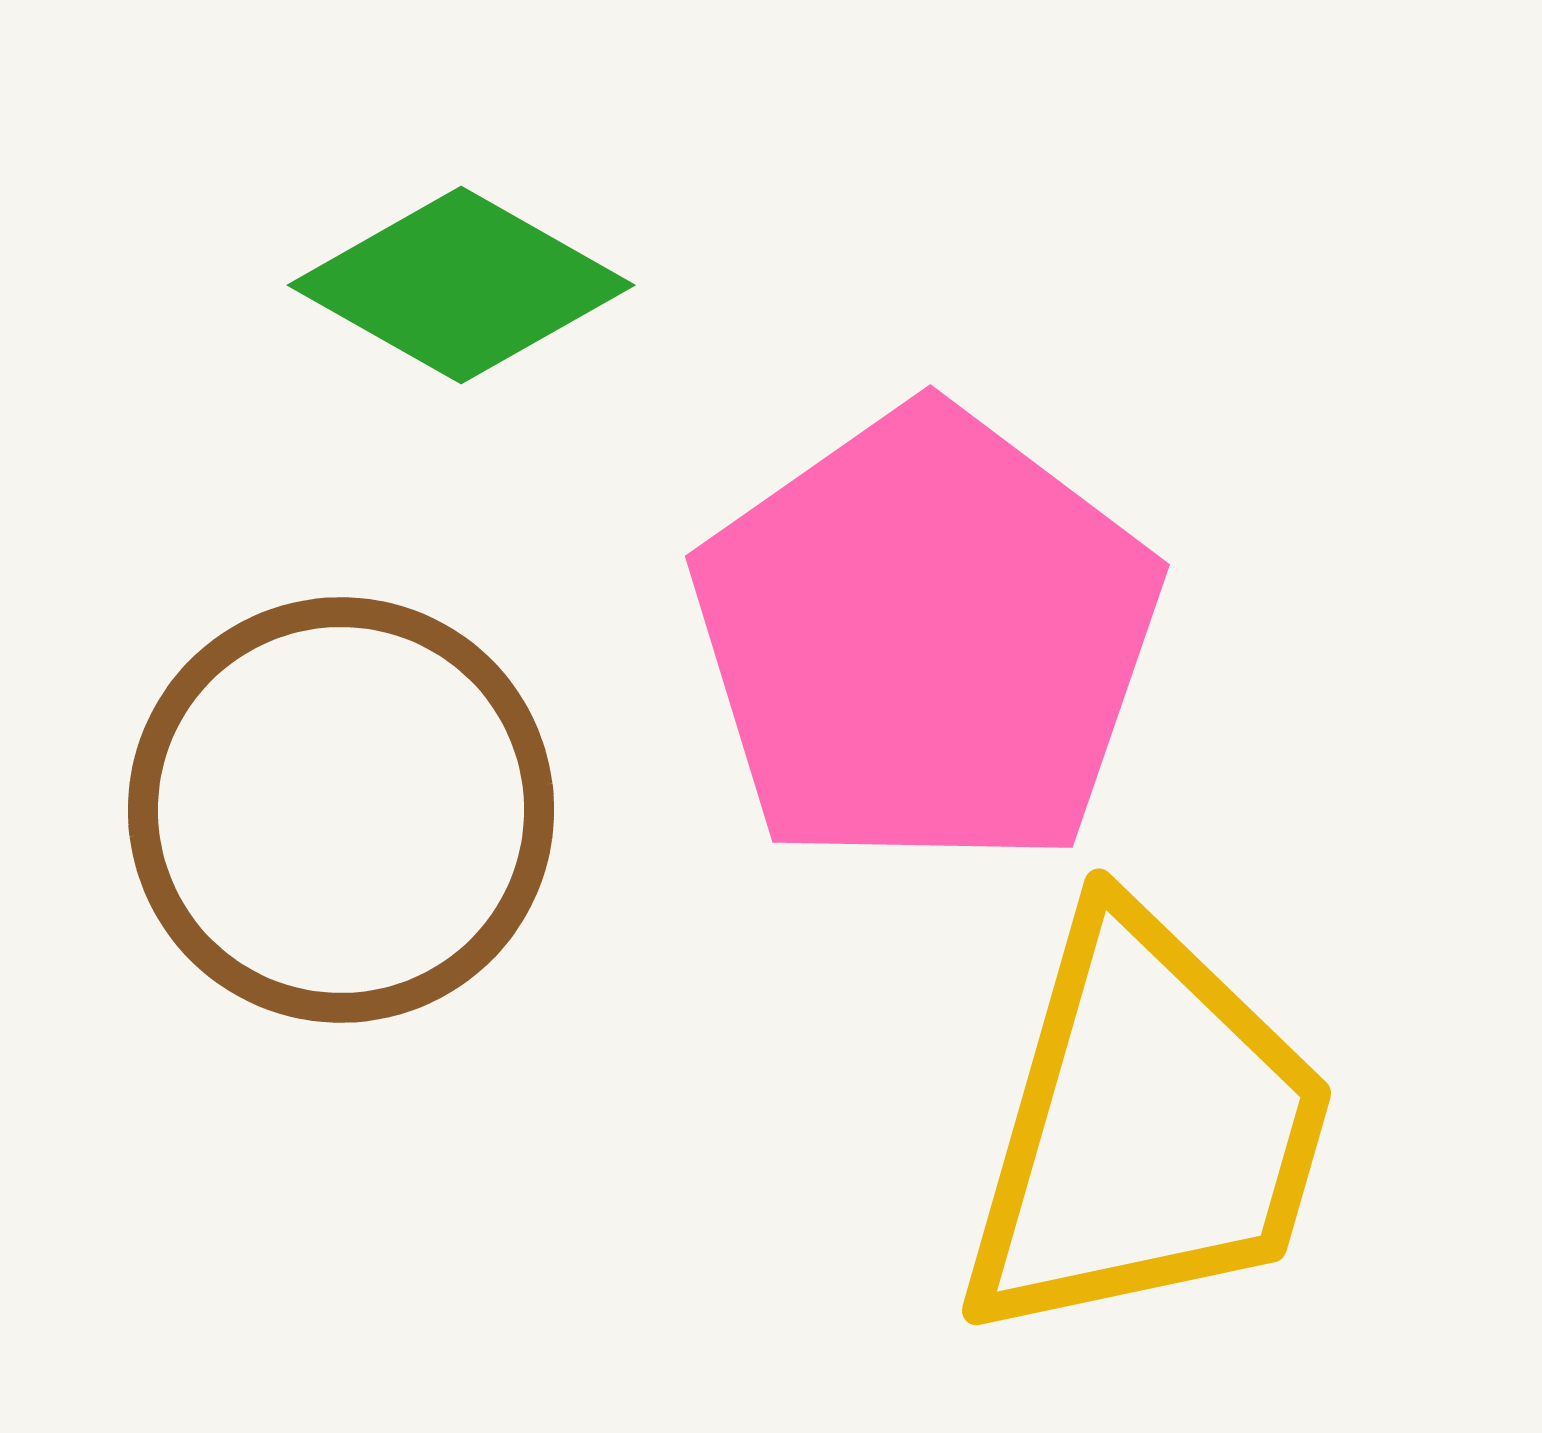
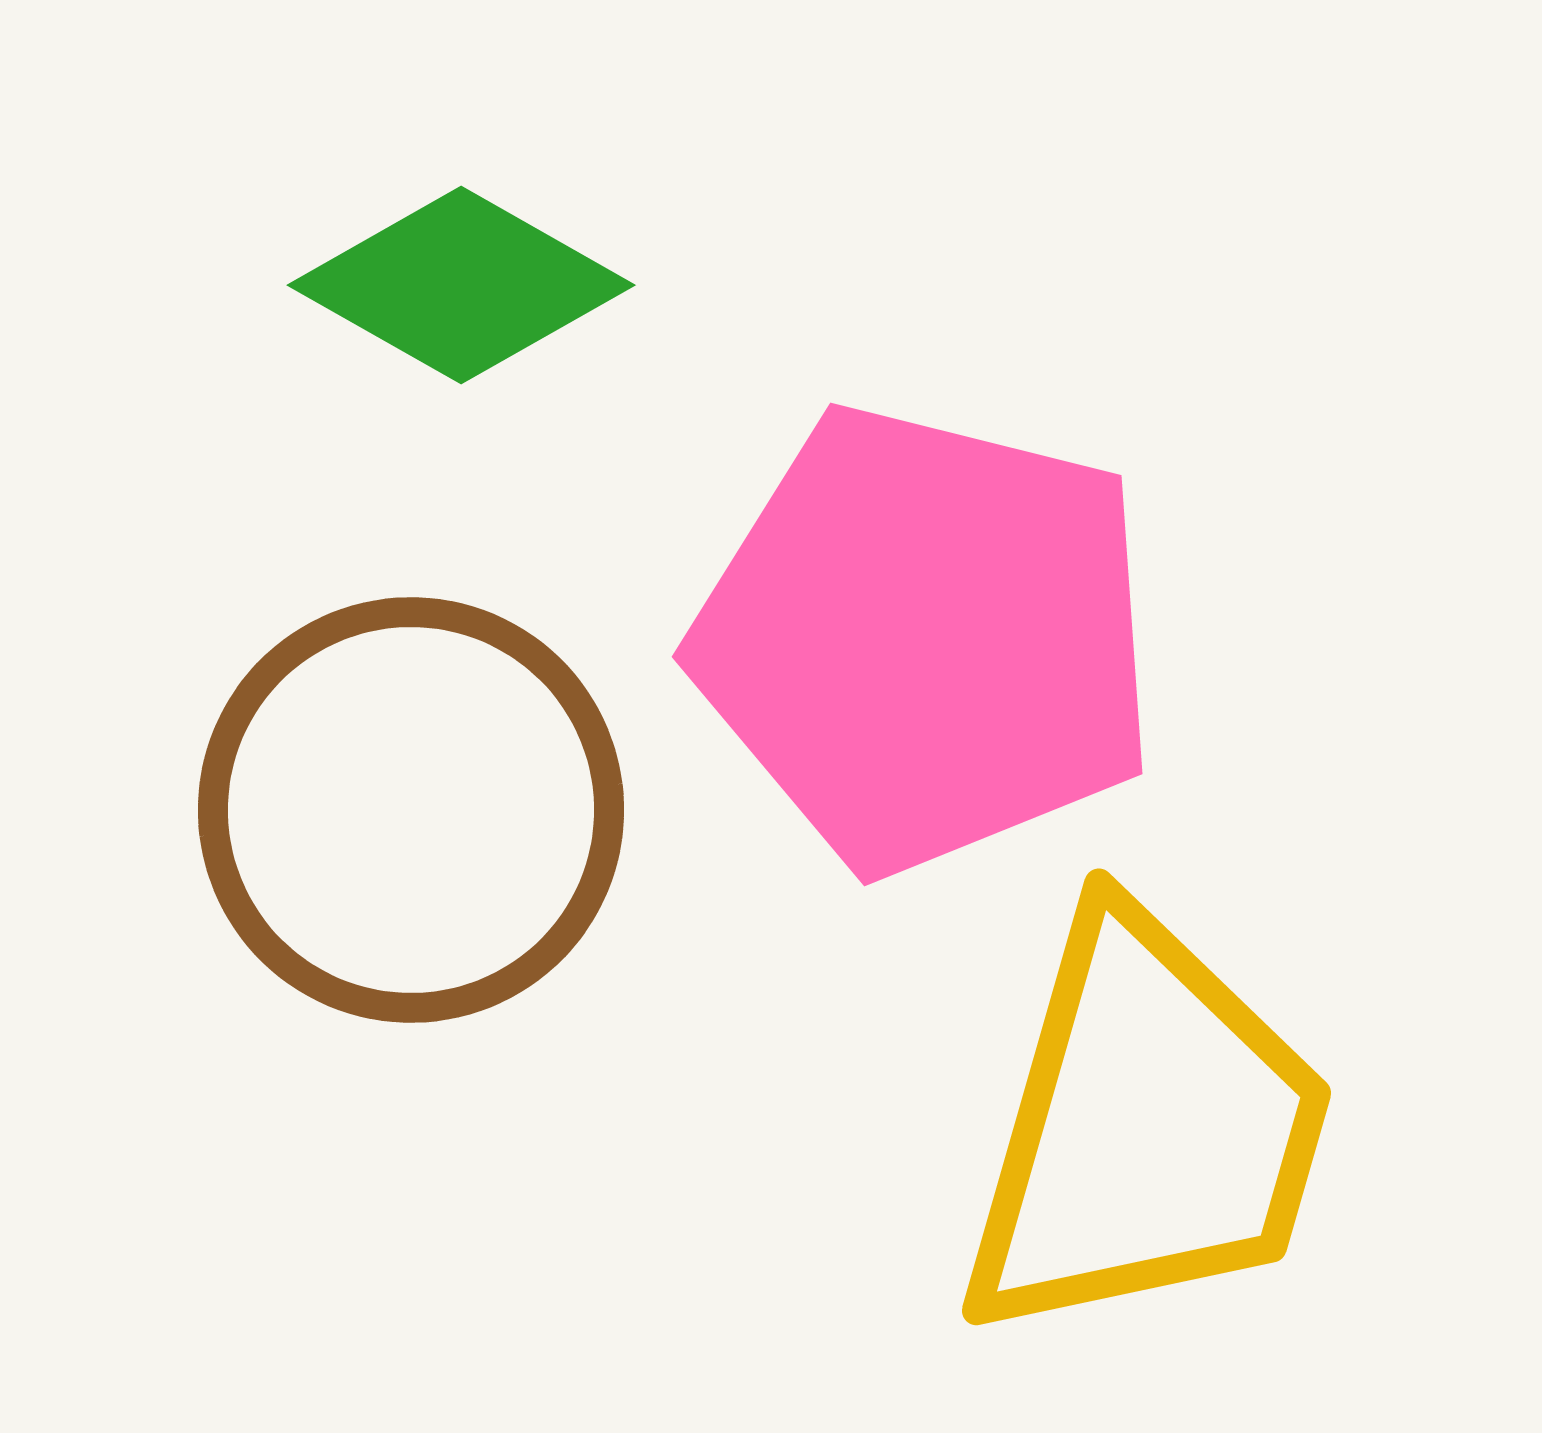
pink pentagon: rotated 23 degrees counterclockwise
brown circle: moved 70 px right
